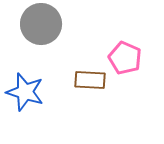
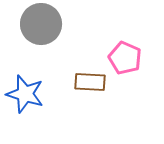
brown rectangle: moved 2 px down
blue star: moved 2 px down
